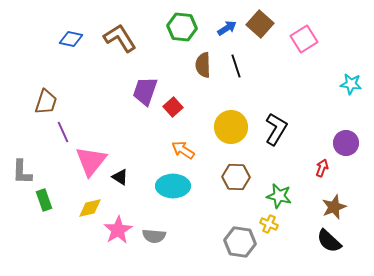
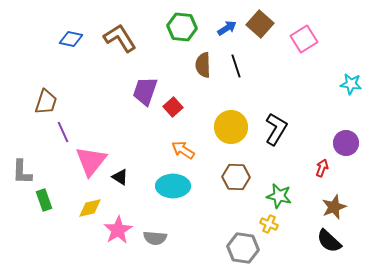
gray semicircle: moved 1 px right, 2 px down
gray hexagon: moved 3 px right, 6 px down
